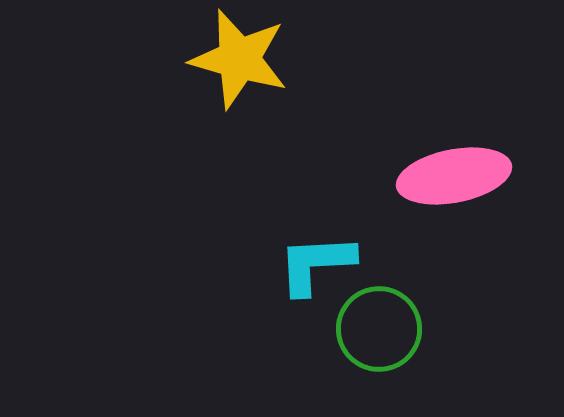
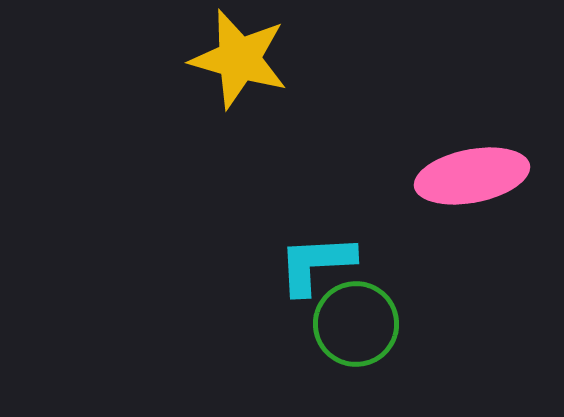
pink ellipse: moved 18 px right
green circle: moved 23 px left, 5 px up
